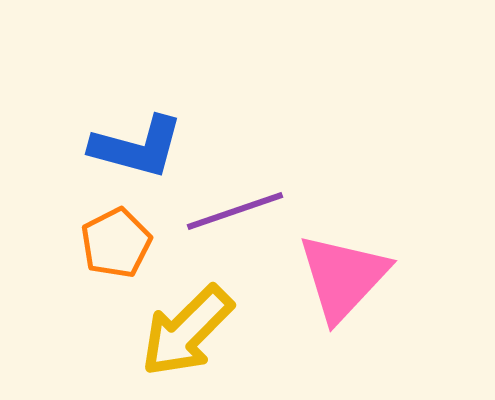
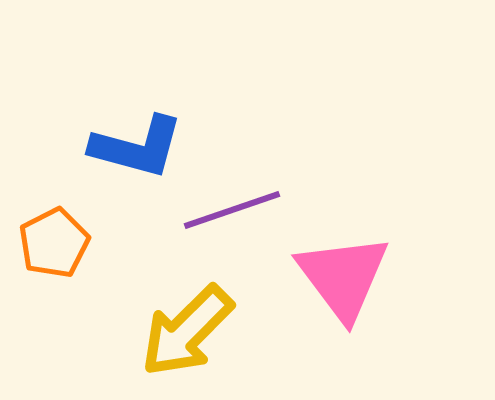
purple line: moved 3 px left, 1 px up
orange pentagon: moved 62 px left
pink triangle: rotated 20 degrees counterclockwise
